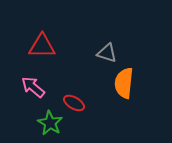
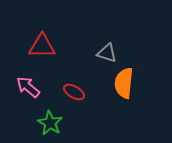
pink arrow: moved 5 px left
red ellipse: moved 11 px up
